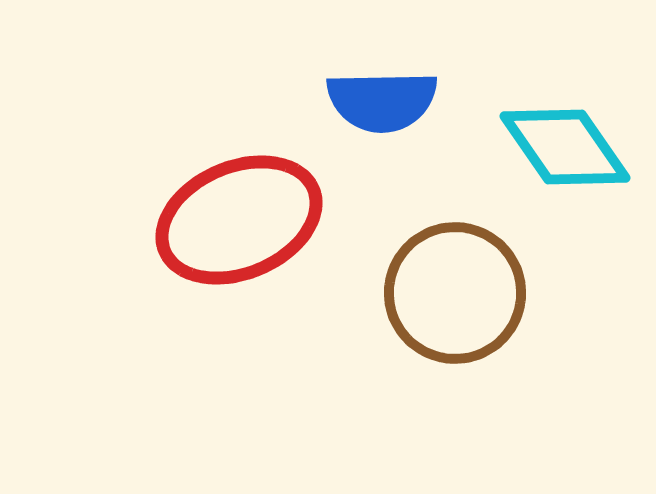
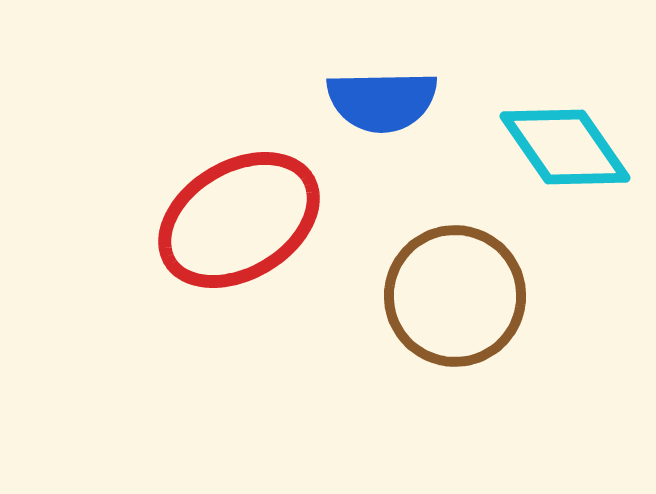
red ellipse: rotated 8 degrees counterclockwise
brown circle: moved 3 px down
